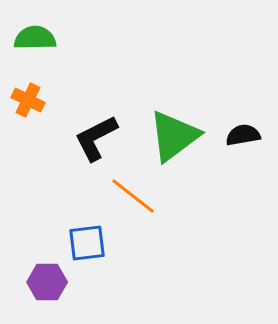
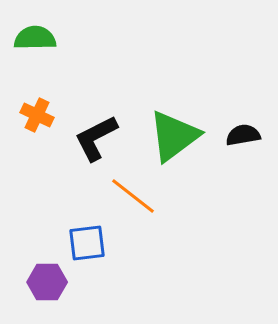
orange cross: moved 9 px right, 15 px down
